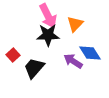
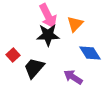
purple arrow: moved 16 px down
